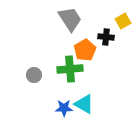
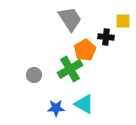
yellow square: rotated 28 degrees clockwise
green cross: rotated 25 degrees counterclockwise
blue star: moved 8 px left
